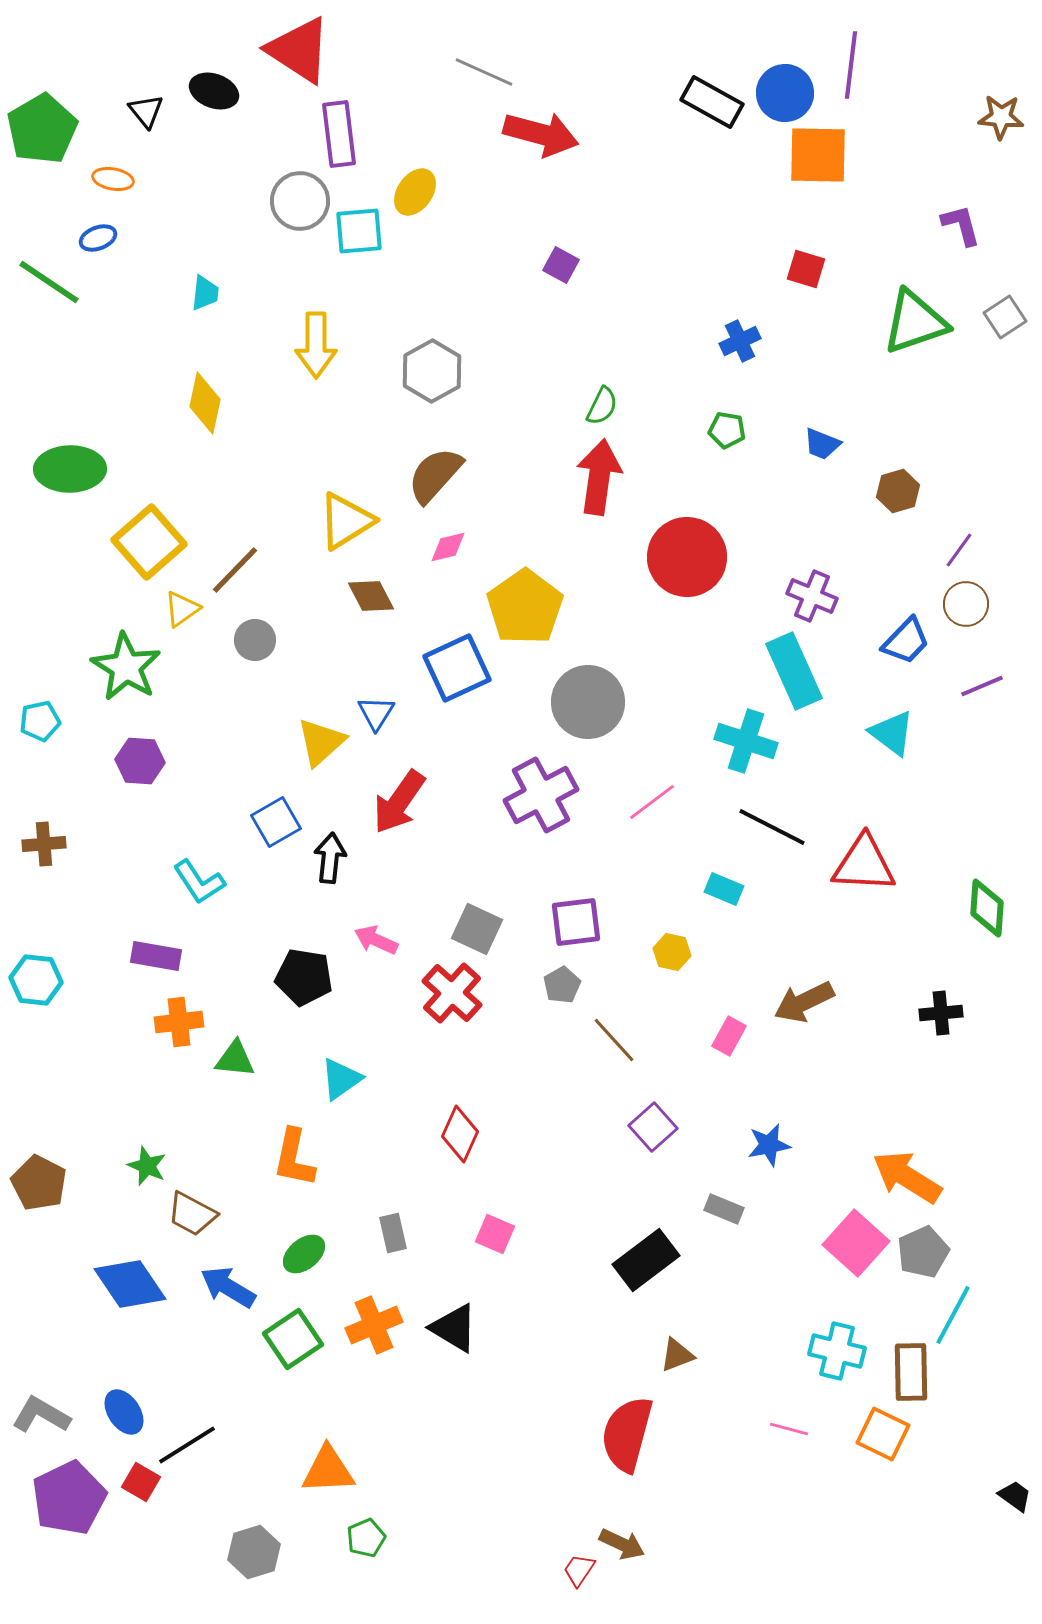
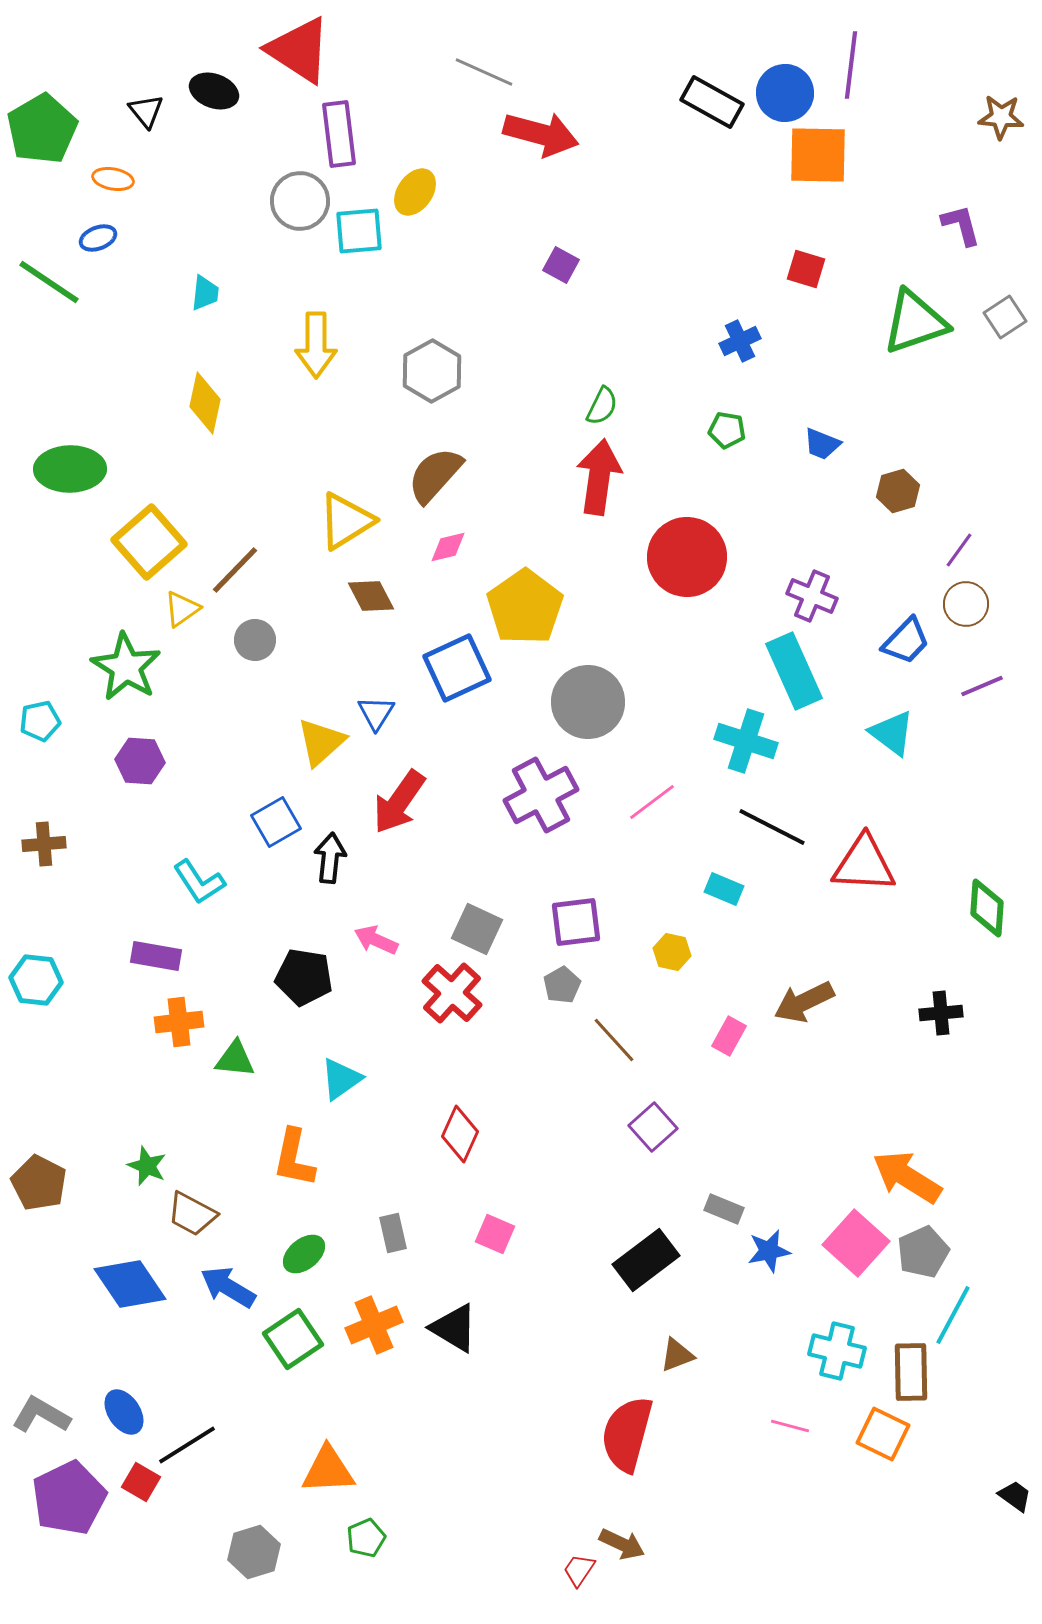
blue star at (769, 1145): moved 106 px down
pink line at (789, 1429): moved 1 px right, 3 px up
